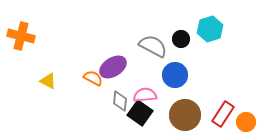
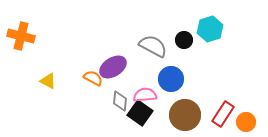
black circle: moved 3 px right, 1 px down
blue circle: moved 4 px left, 4 px down
